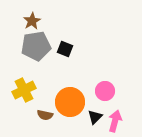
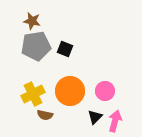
brown star: rotated 30 degrees counterclockwise
yellow cross: moved 9 px right, 4 px down
orange circle: moved 11 px up
